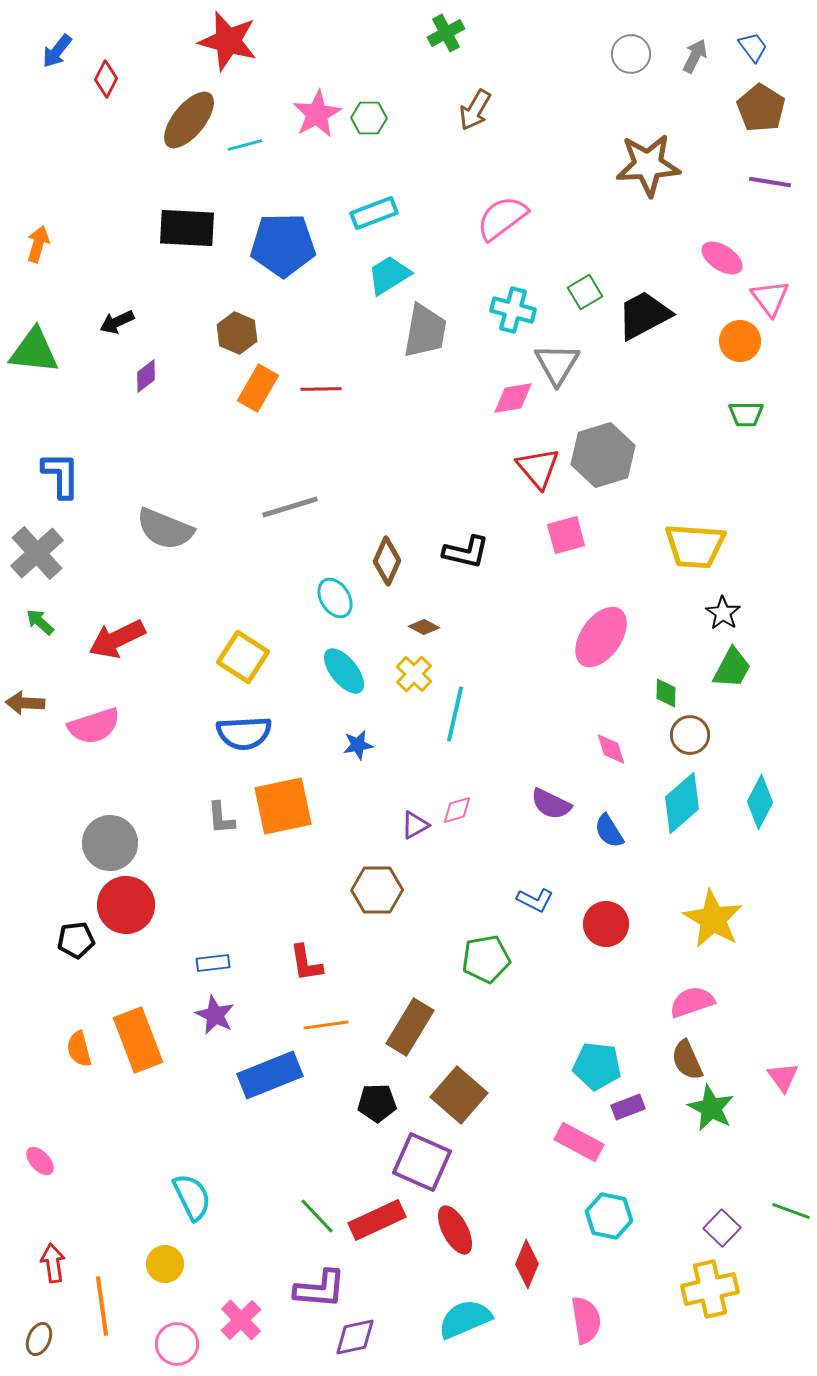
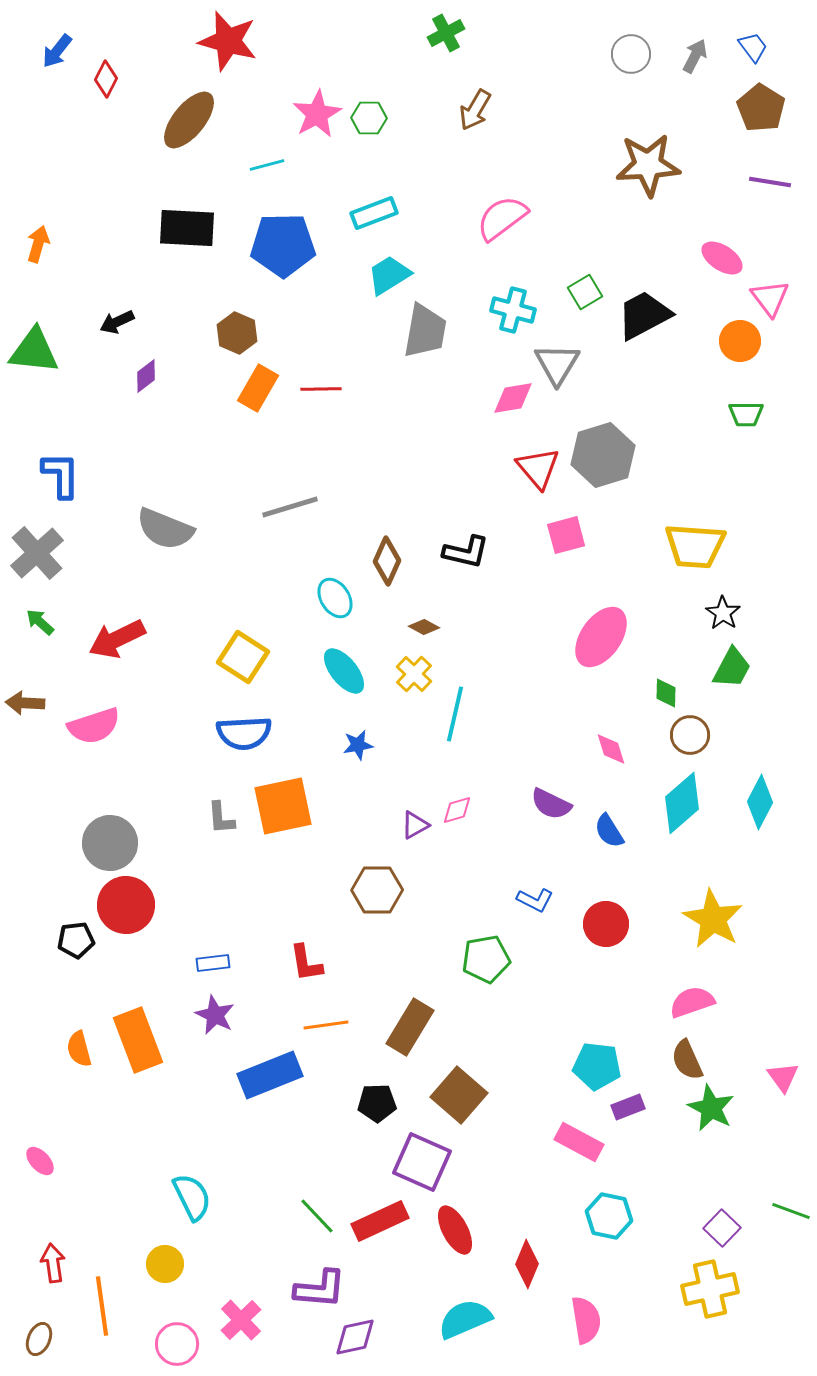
cyan line at (245, 145): moved 22 px right, 20 px down
red rectangle at (377, 1220): moved 3 px right, 1 px down
